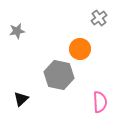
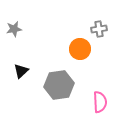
gray cross: moved 11 px down; rotated 28 degrees clockwise
gray star: moved 3 px left, 2 px up
gray hexagon: moved 10 px down; rotated 20 degrees counterclockwise
black triangle: moved 28 px up
